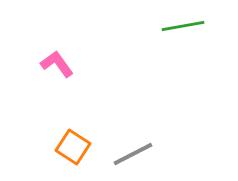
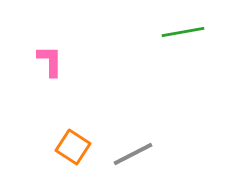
green line: moved 6 px down
pink L-shape: moved 7 px left, 3 px up; rotated 36 degrees clockwise
